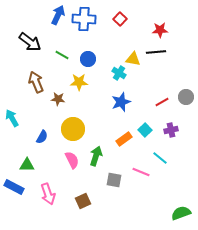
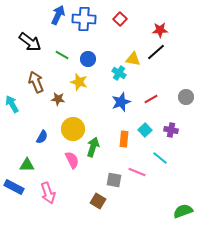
black line: rotated 36 degrees counterclockwise
yellow star: rotated 18 degrees clockwise
red line: moved 11 px left, 3 px up
cyan arrow: moved 14 px up
purple cross: rotated 24 degrees clockwise
orange rectangle: rotated 49 degrees counterclockwise
green arrow: moved 3 px left, 9 px up
pink line: moved 4 px left
pink arrow: moved 1 px up
brown square: moved 15 px right; rotated 35 degrees counterclockwise
green semicircle: moved 2 px right, 2 px up
